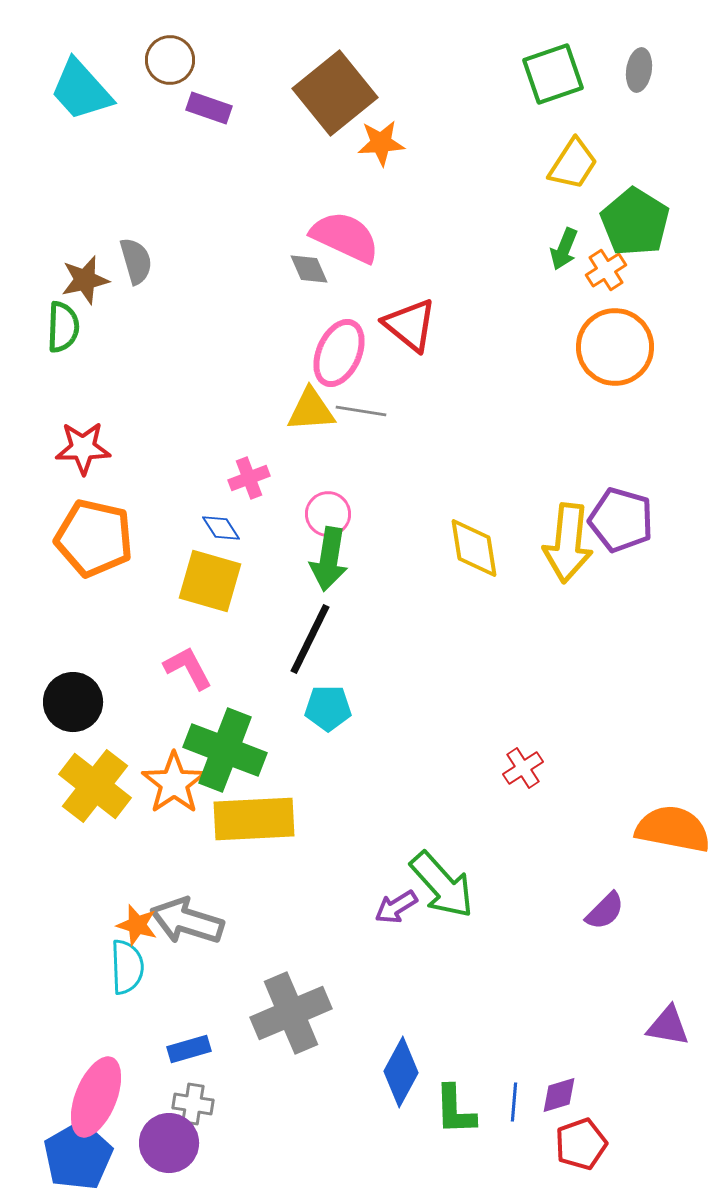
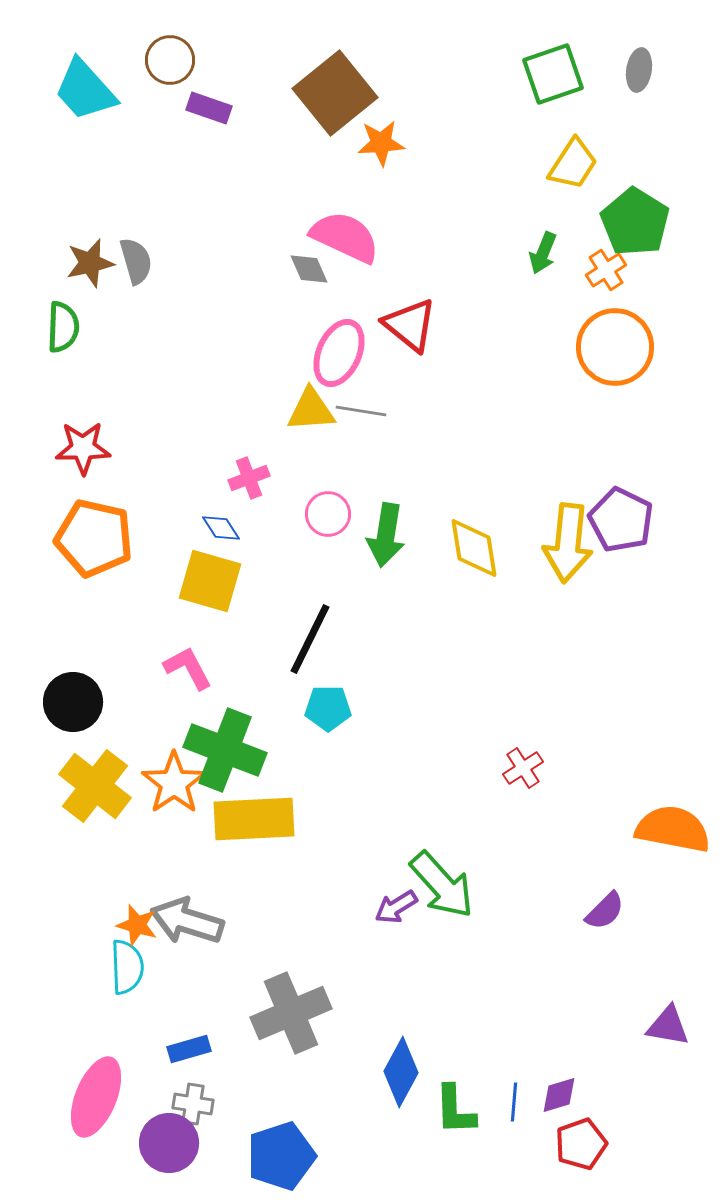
cyan trapezoid at (81, 90): moved 4 px right
green arrow at (564, 249): moved 21 px left, 4 px down
brown star at (85, 280): moved 5 px right, 17 px up
purple pentagon at (621, 520): rotated 10 degrees clockwise
green arrow at (329, 559): moved 57 px right, 24 px up
blue pentagon at (78, 1156): moved 203 px right; rotated 12 degrees clockwise
